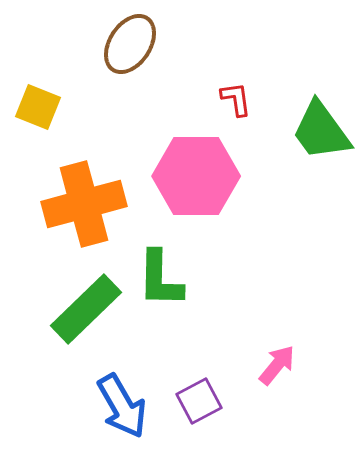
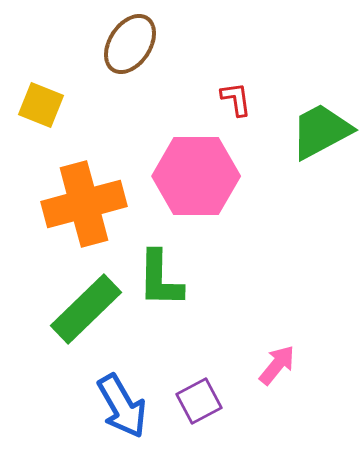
yellow square: moved 3 px right, 2 px up
green trapezoid: rotated 98 degrees clockwise
